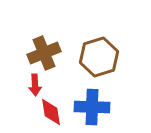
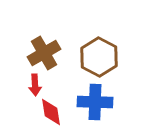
brown cross: rotated 8 degrees counterclockwise
brown hexagon: rotated 15 degrees counterclockwise
blue cross: moved 3 px right, 5 px up
